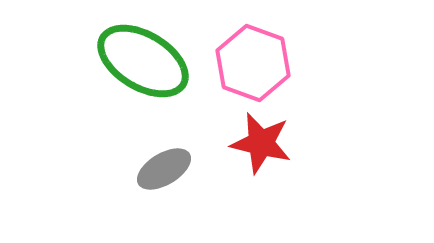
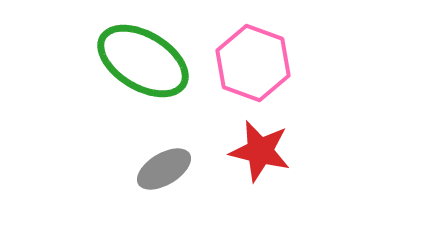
red star: moved 1 px left, 8 px down
